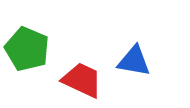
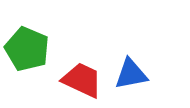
blue triangle: moved 3 px left, 13 px down; rotated 21 degrees counterclockwise
